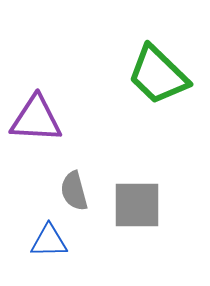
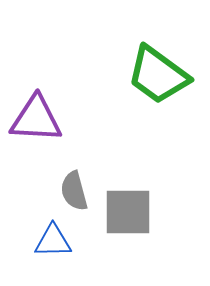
green trapezoid: rotated 8 degrees counterclockwise
gray square: moved 9 px left, 7 px down
blue triangle: moved 4 px right
